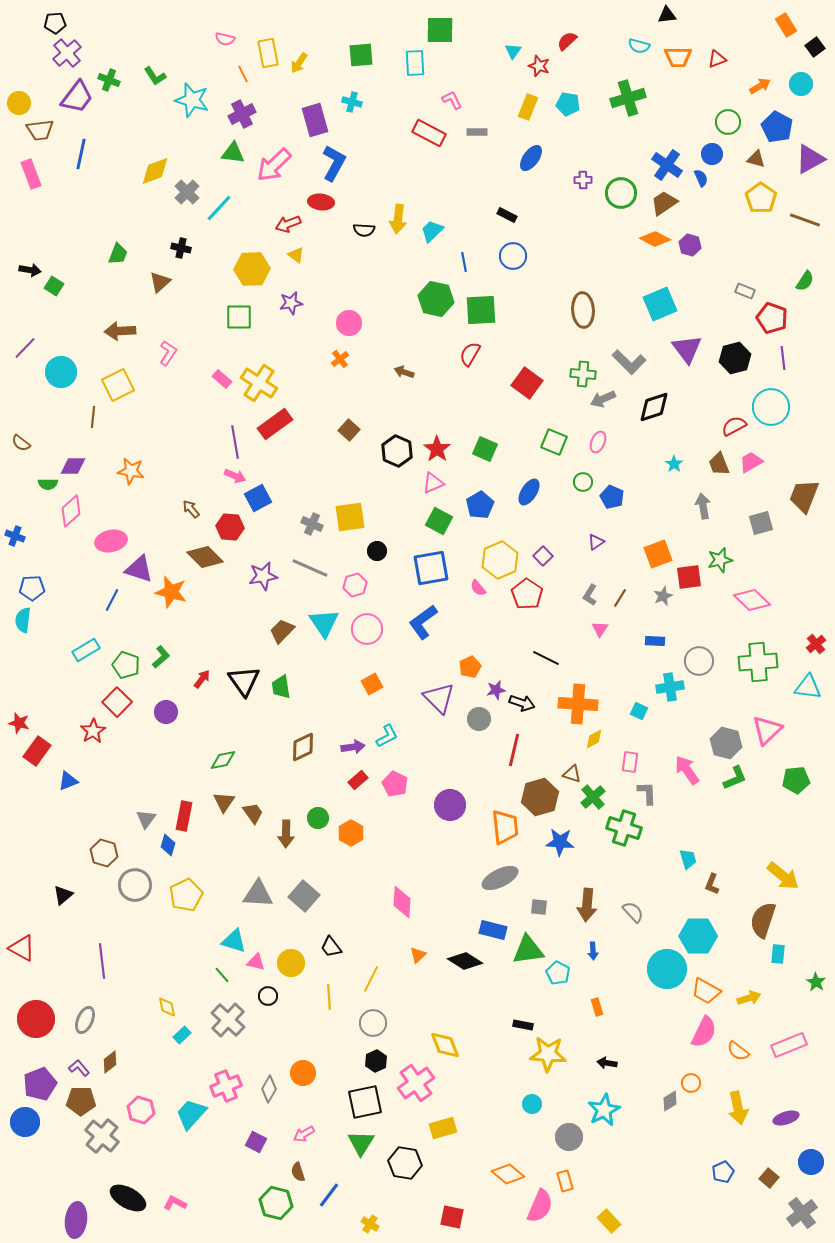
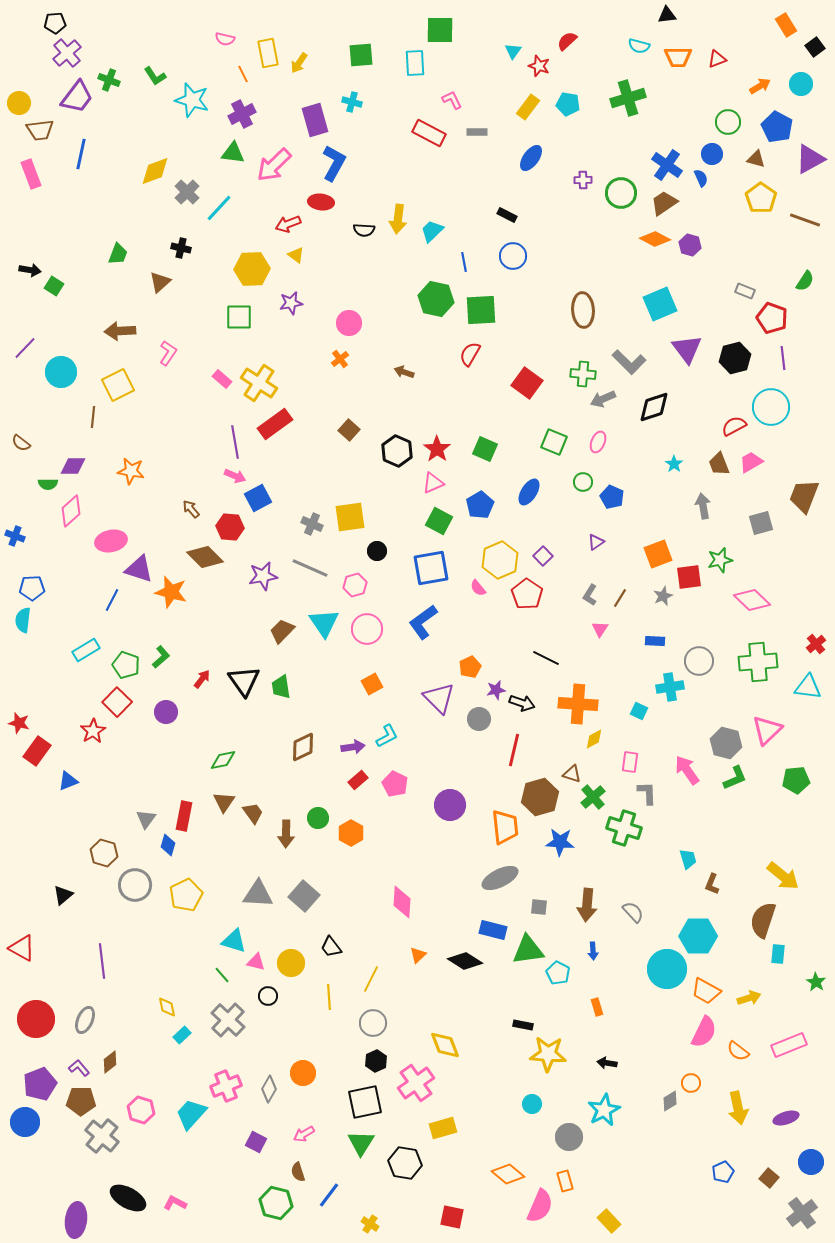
yellow rectangle at (528, 107): rotated 15 degrees clockwise
